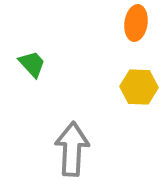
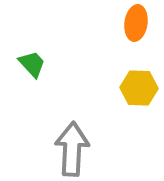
yellow hexagon: moved 1 px down
